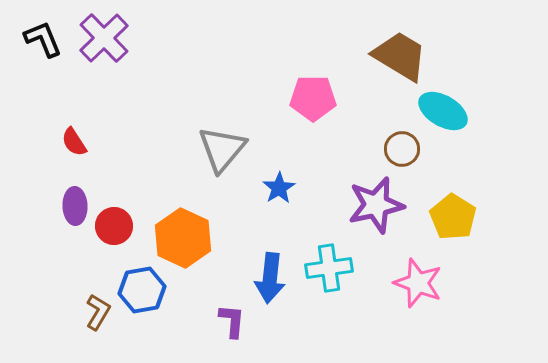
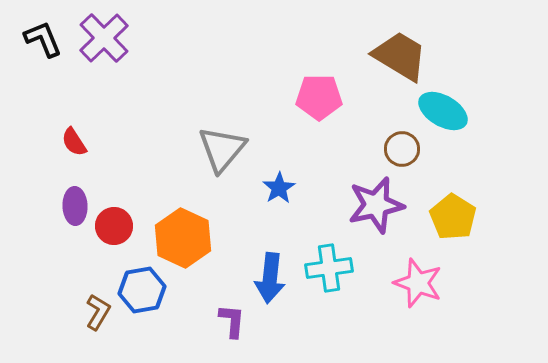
pink pentagon: moved 6 px right, 1 px up
